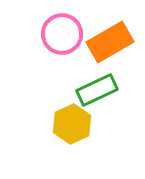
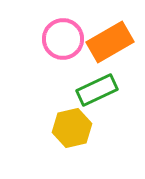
pink circle: moved 1 px right, 5 px down
yellow hexagon: moved 4 px down; rotated 12 degrees clockwise
